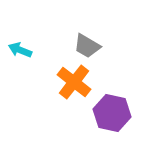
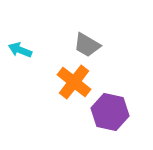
gray trapezoid: moved 1 px up
purple hexagon: moved 2 px left, 1 px up
